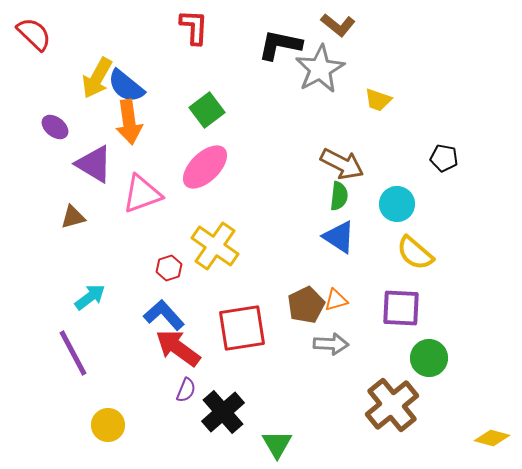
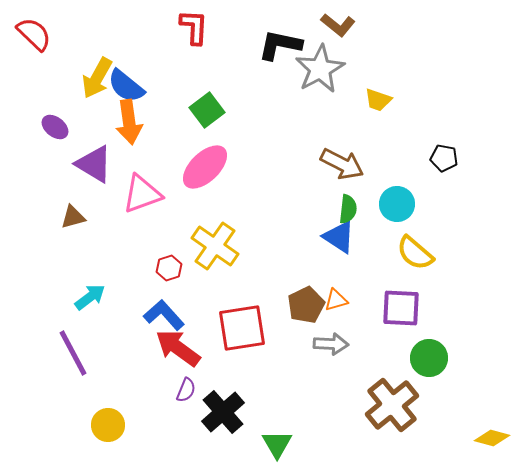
green semicircle: moved 9 px right, 13 px down
